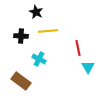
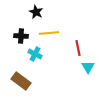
yellow line: moved 1 px right, 2 px down
cyan cross: moved 4 px left, 5 px up
